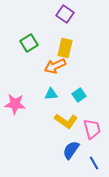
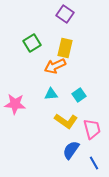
green square: moved 3 px right
